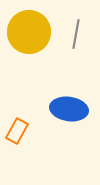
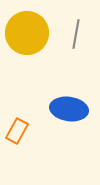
yellow circle: moved 2 px left, 1 px down
